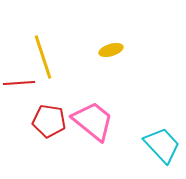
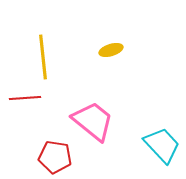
yellow line: rotated 12 degrees clockwise
red line: moved 6 px right, 15 px down
red pentagon: moved 6 px right, 36 px down
